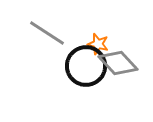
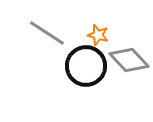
orange star: moved 9 px up
gray diamond: moved 11 px right, 3 px up
